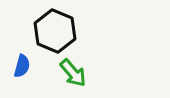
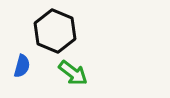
green arrow: rotated 12 degrees counterclockwise
